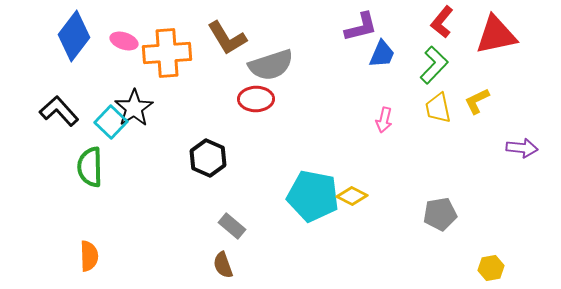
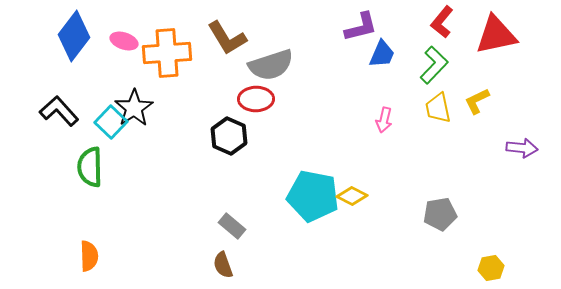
black hexagon: moved 21 px right, 22 px up
